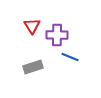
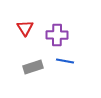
red triangle: moved 7 px left, 2 px down
blue line: moved 5 px left, 4 px down; rotated 12 degrees counterclockwise
